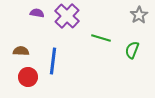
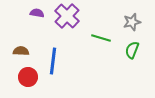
gray star: moved 7 px left, 7 px down; rotated 18 degrees clockwise
